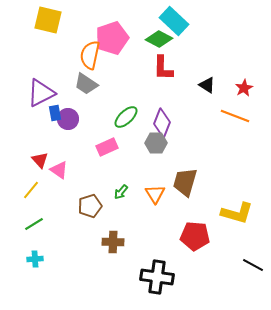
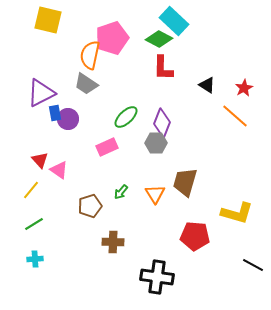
orange line: rotated 20 degrees clockwise
